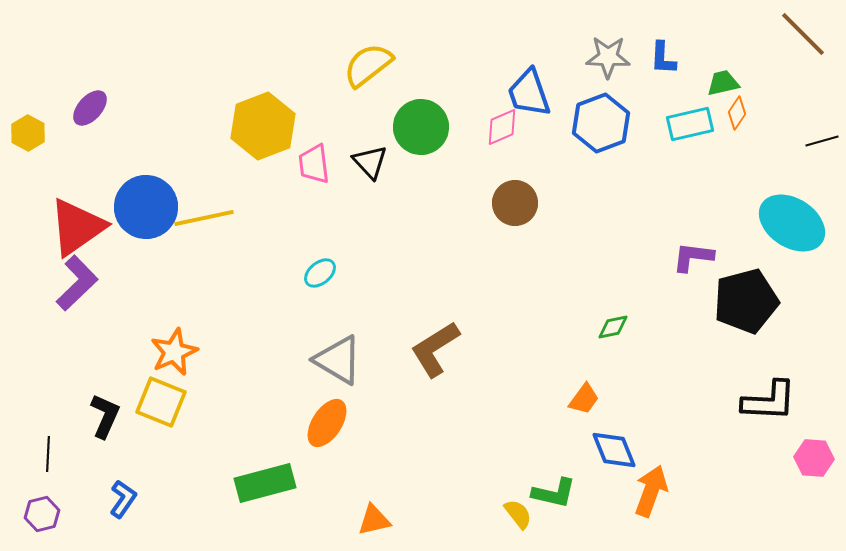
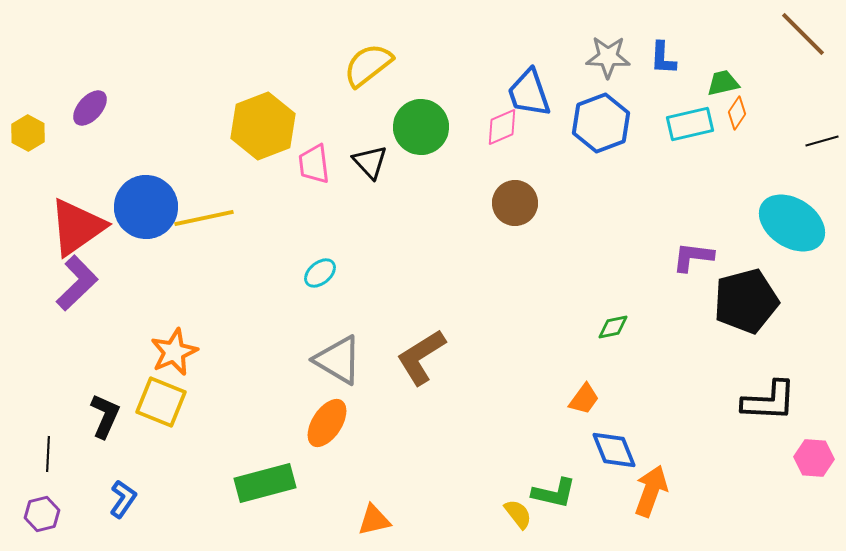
brown L-shape at (435, 349): moved 14 px left, 8 px down
